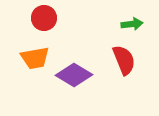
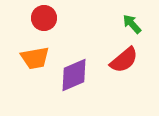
green arrow: rotated 125 degrees counterclockwise
red semicircle: rotated 72 degrees clockwise
purple diamond: rotated 54 degrees counterclockwise
